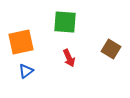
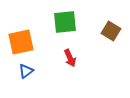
green square: rotated 10 degrees counterclockwise
brown square: moved 18 px up
red arrow: moved 1 px right
